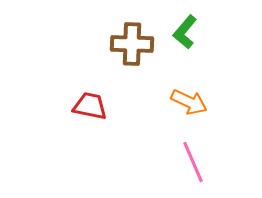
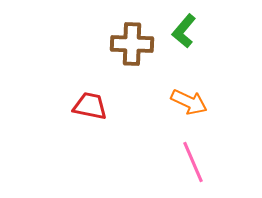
green L-shape: moved 1 px left, 1 px up
